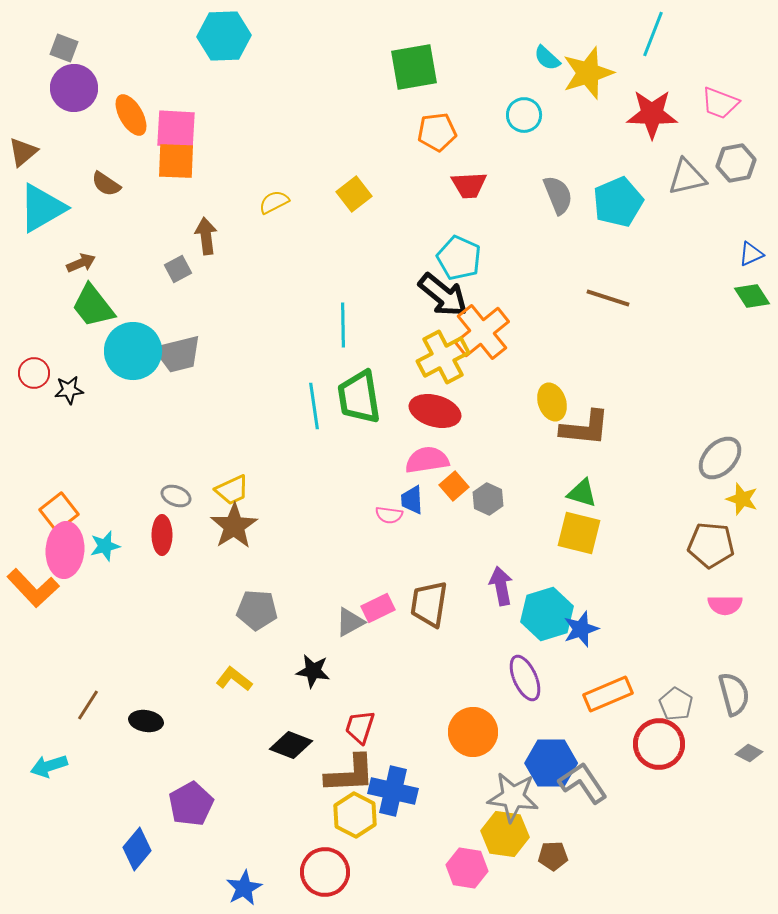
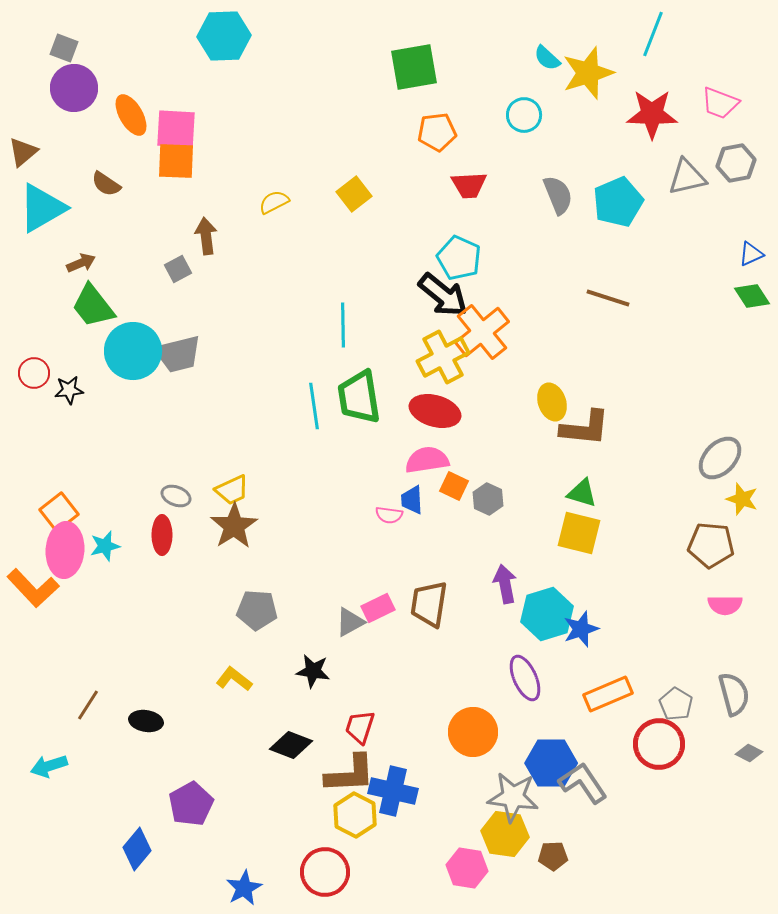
orange square at (454, 486): rotated 24 degrees counterclockwise
purple arrow at (501, 586): moved 4 px right, 2 px up
